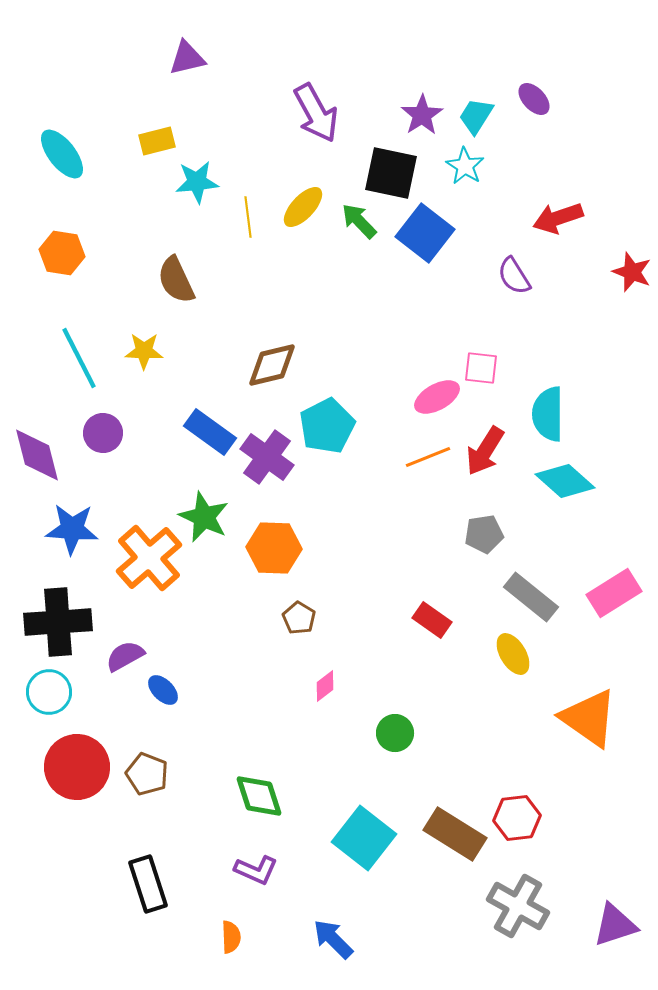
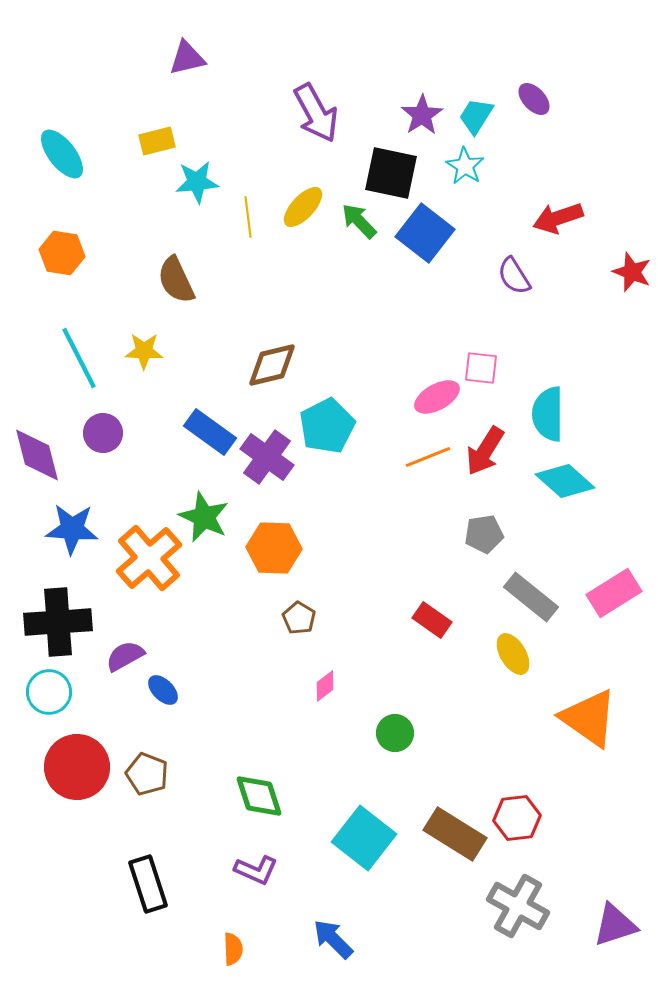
orange semicircle at (231, 937): moved 2 px right, 12 px down
